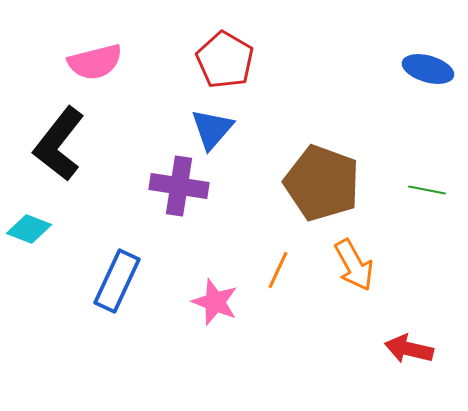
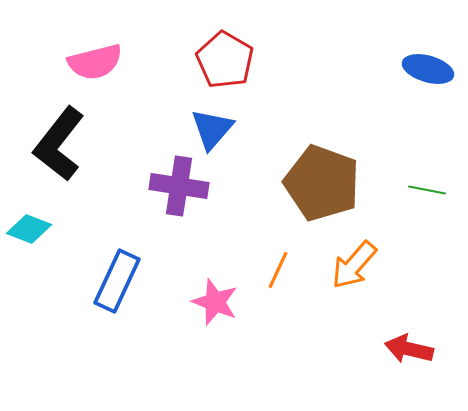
orange arrow: rotated 70 degrees clockwise
